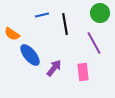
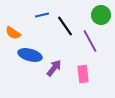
green circle: moved 1 px right, 2 px down
black line: moved 2 px down; rotated 25 degrees counterclockwise
orange semicircle: moved 1 px right, 1 px up
purple line: moved 4 px left, 2 px up
blue ellipse: rotated 35 degrees counterclockwise
pink rectangle: moved 2 px down
